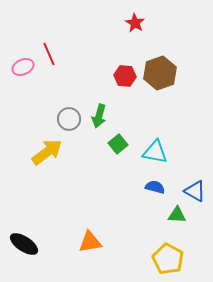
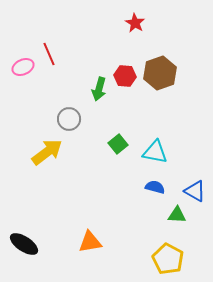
green arrow: moved 27 px up
